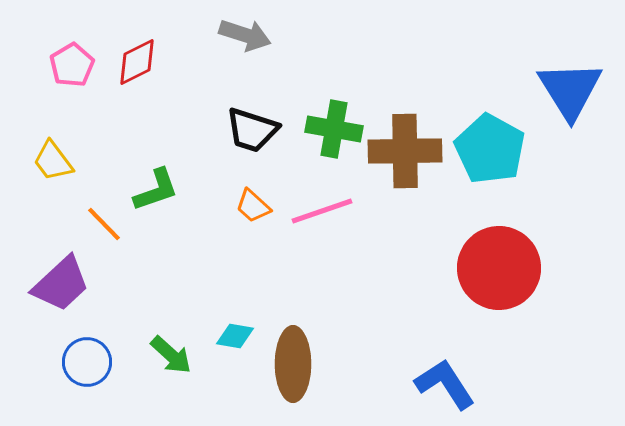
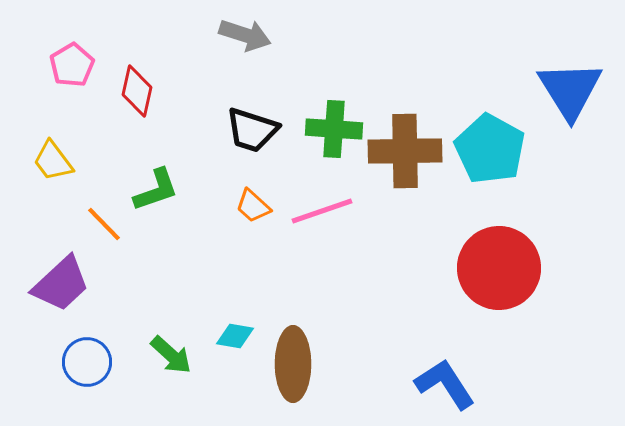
red diamond: moved 29 px down; rotated 51 degrees counterclockwise
green cross: rotated 6 degrees counterclockwise
